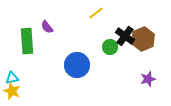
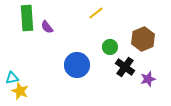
black cross: moved 31 px down
green rectangle: moved 23 px up
yellow star: moved 8 px right
